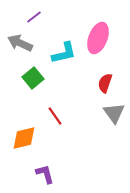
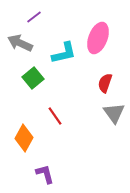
orange diamond: rotated 48 degrees counterclockwise
